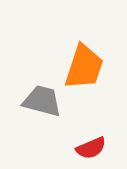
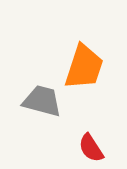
red semicircle: rotated 80 degrees clockwise
